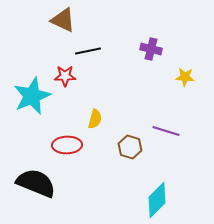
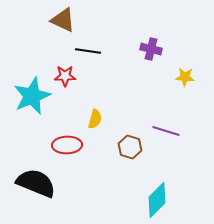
black line: rotated 20 degrees clockwise
